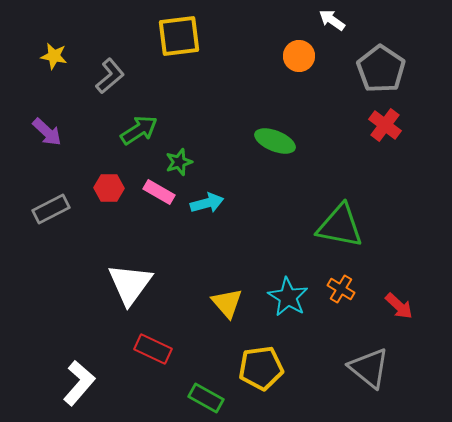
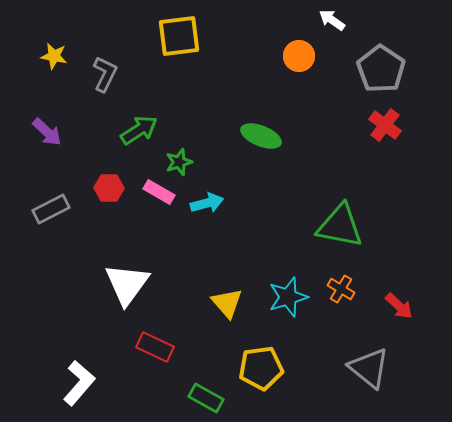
gray L-shape: moved 5 px left, 2 px up; rotated 24 degrees counterclockwise
green ellipse: moved 14 px left, 5 px up
white triangle: moved 3 px left
cyan star: rotated 24 degrees clockwise
red rectangle: moved 2 px right, 2 px up
